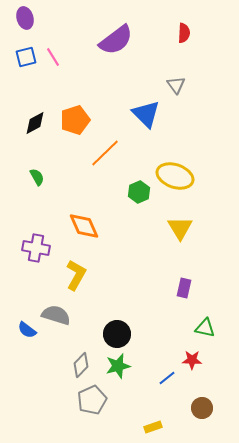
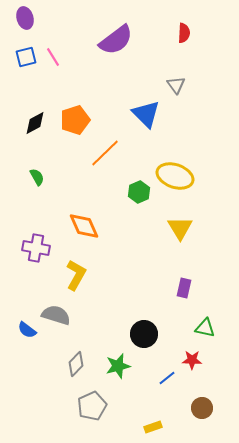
black circle: moved 27 px right
gray diamond: moved 5 px left, 1 px up
gray pentagon: moved 6 px down
